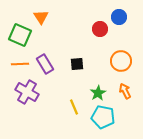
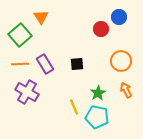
red circle: moved 1 px right
green square: rotated 25 degrees clockwise
orange arrow: moved 1 px right, 1 px up
cyan pentagon: moved 6 px left
